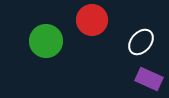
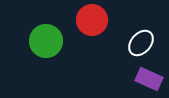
white ellipse: moved 1 px down
